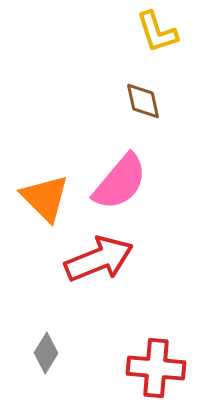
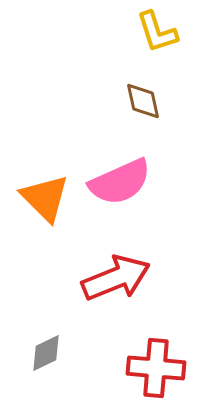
pink semicircle: rotated 26 degrees clockwise
red arrow: moved 17 px right, 19 px down
gray diamond: rotated 33 degrees clockwise
